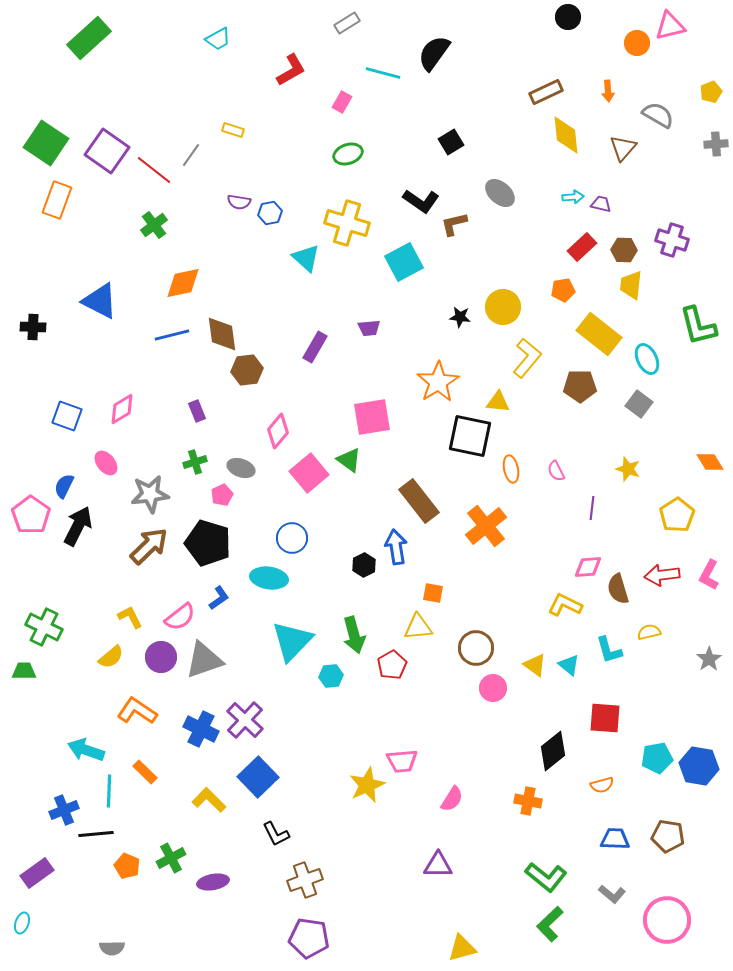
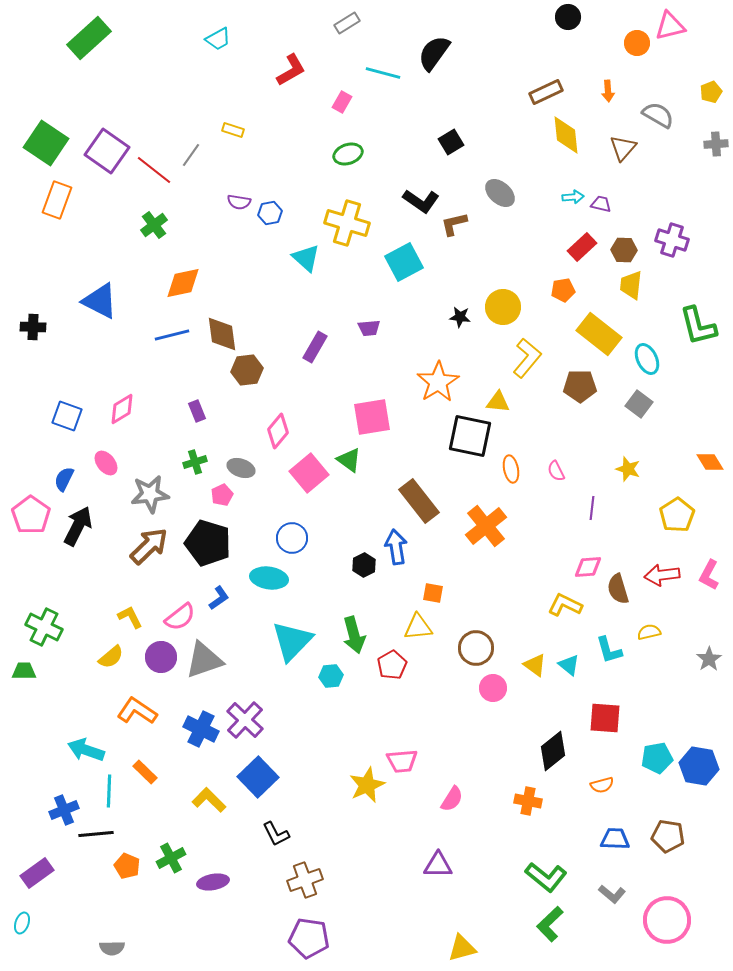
blue semicircle at (64, 486): moved 7 px up
